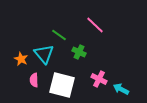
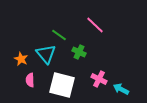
cyan triangle: moved 2 px right
pink semicircle: moved 4 px left
